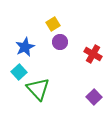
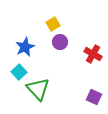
purple square: rotated 21 degrees counterclockwise
